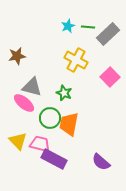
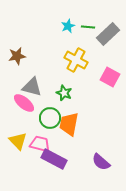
pink square: rotated 18 degrees counterclockwise
